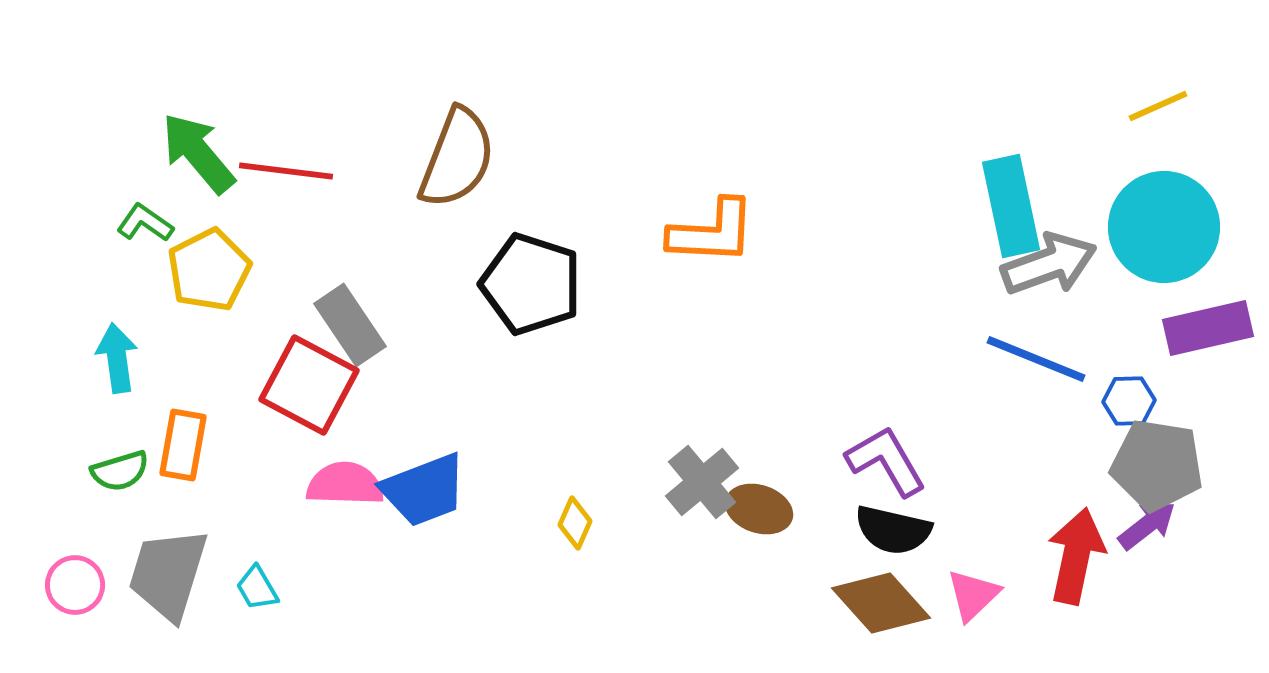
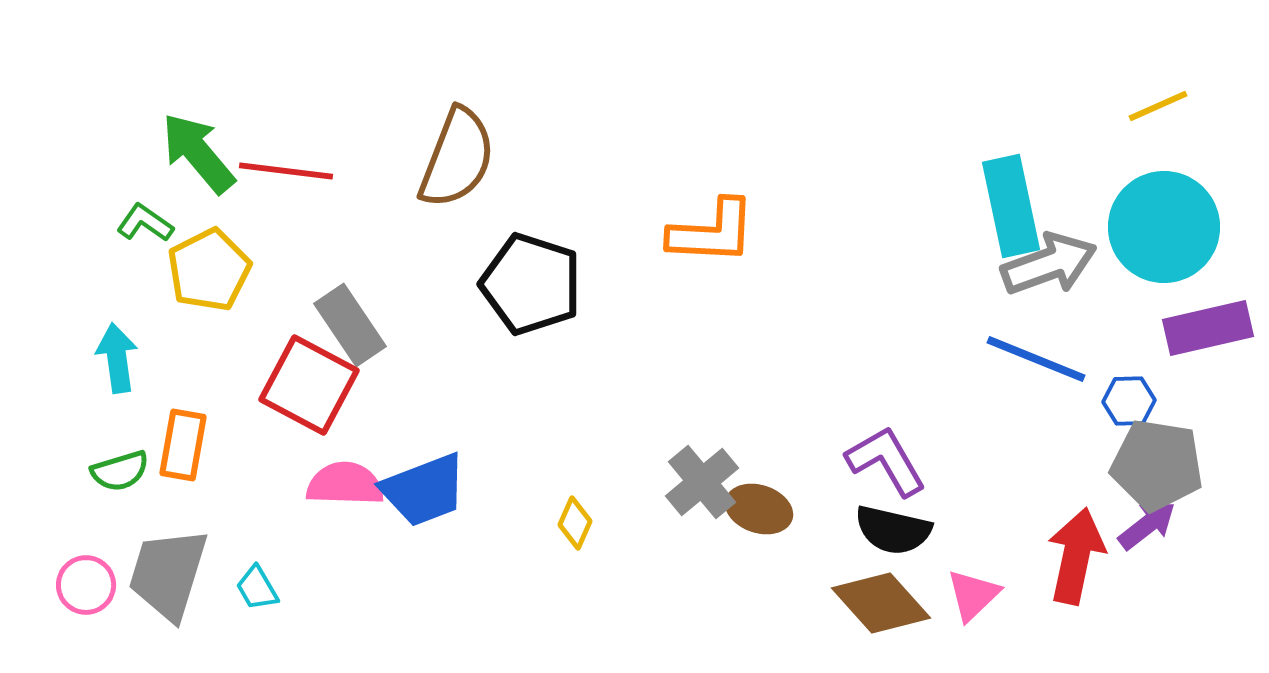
pink circle: moved 11 px right
